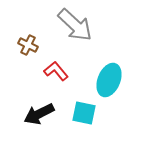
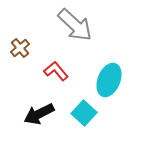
brown cross: moved 8 px left, 3 px down; rotated 24 degrees clockwise
cyan square: rotated 30 degrees clockwise
